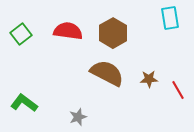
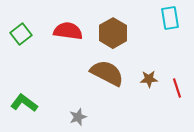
red line: moved 1 px left, 2 px up; rotated 12 degrees clockwise
